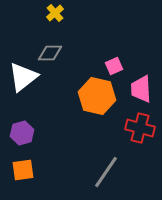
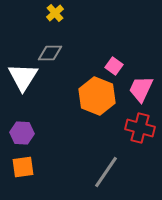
pink square: rotated 30 degrees counterclockwise
white triangle: rotated 20 degrees counterclockwise
pink trapezoid: rotated 28 degrees clockwise
orange hexagon: rotated 9 degrees clockwise
purple hexagon: rotated 20 degrees clockwise
orange square: moved 3 px up
